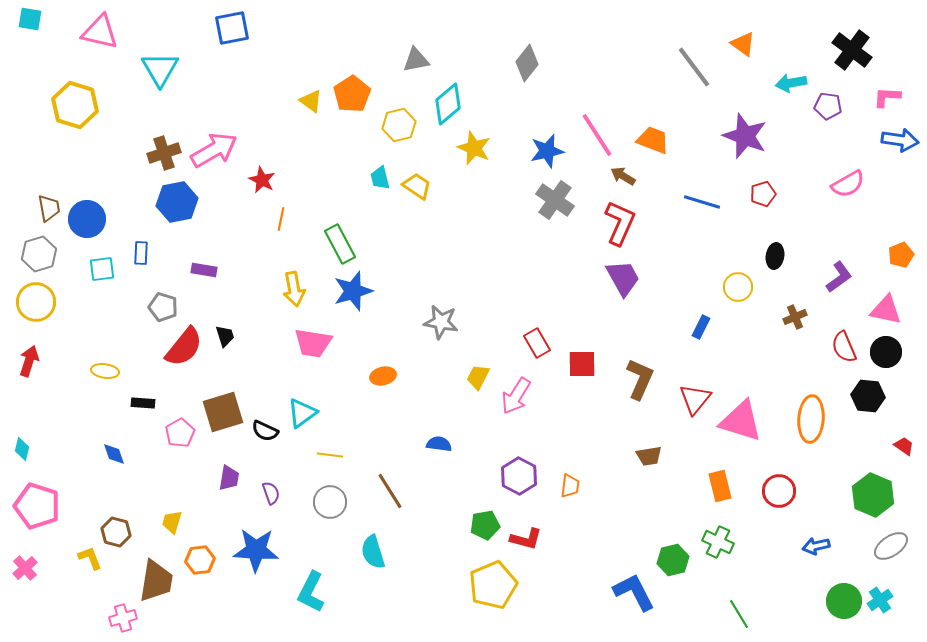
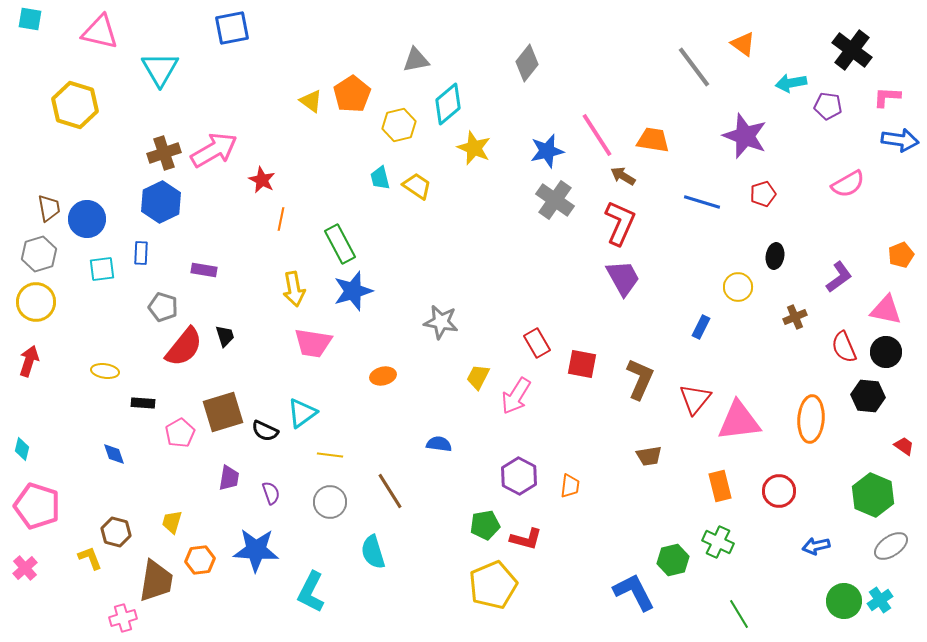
orange trapezoid at (653, 140): rotated 12 degrees counterclockwise
blue hexagon at (177, 202): moved 16 px left; rotated 15 degrees counterclockwise
red square at (582, 364): rotated 12 degrees clockwise
pink triangle at (741, 421): moved 2 px left; rotated 24 degrees counterclockwise
